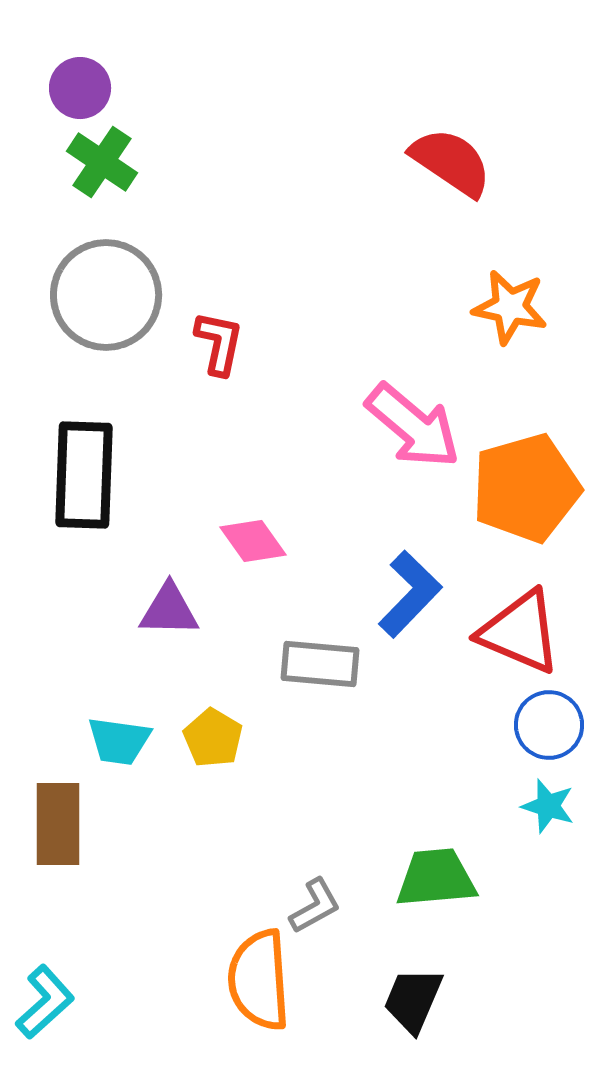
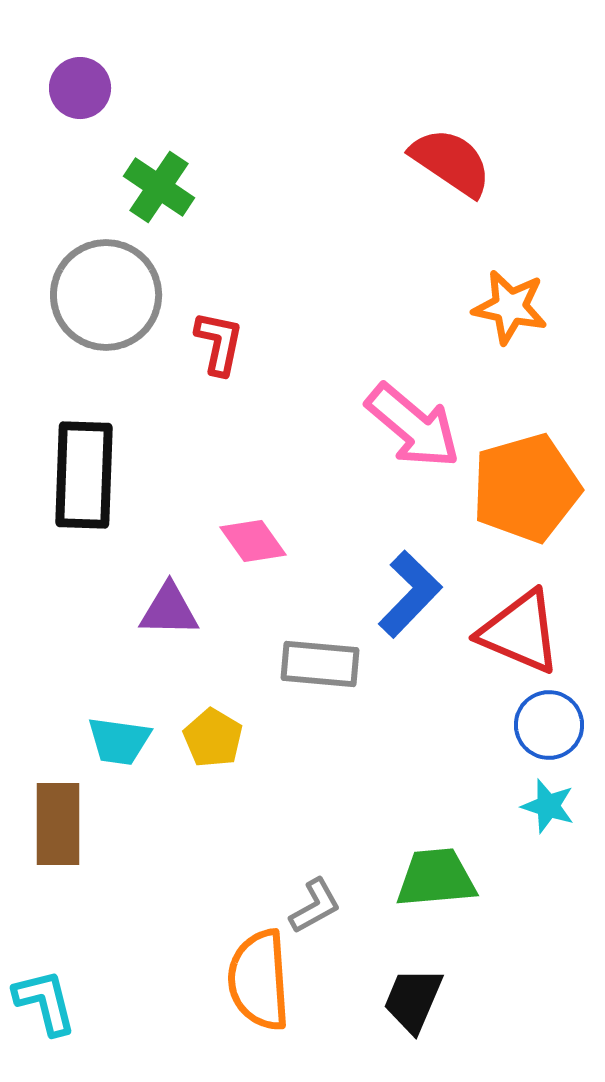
green cross: moved 57 px right, 25 px down
cyan L-shape: rotated 62 degrees counterclockwise
